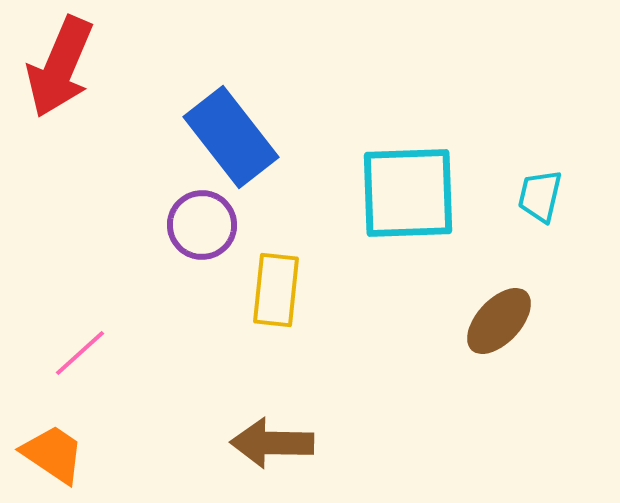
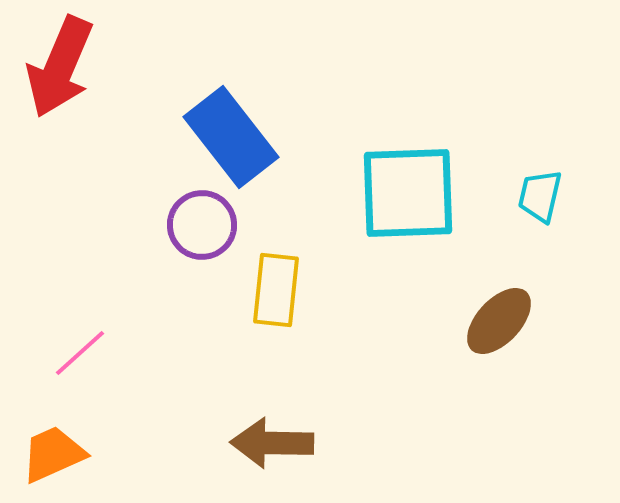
orange trapezoid: rotated 58 degrees counterclockwise
